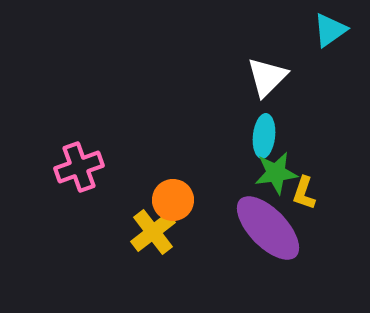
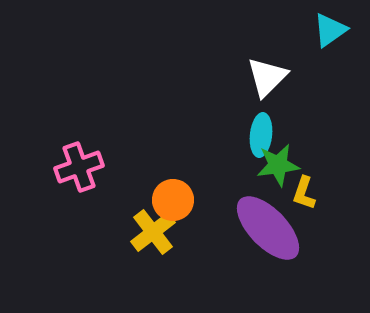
cyan ellipse: moved 3 px left, 1 px up
green star: moved 2 px right, 8 px up
